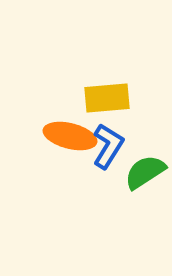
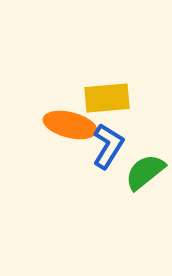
orange ellipse: moved 11 px up
green semicircle: rotated 6 degrees counterclockwise
